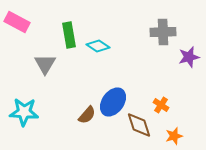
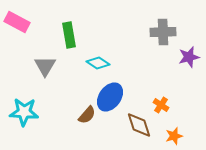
cyan diamond: moved 17 px down
gray triangle: moved 2 px down
blue ellipse: moved 3 px left, 5 px up
